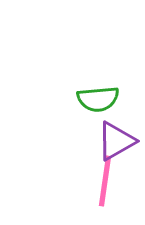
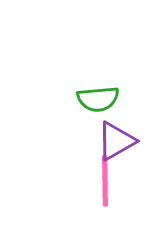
pink line: rotated 9 degrees counterclockwise
